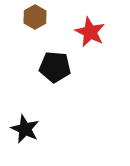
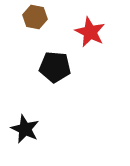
brown hexagon: rotated 20 degrees counterclockwise
